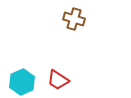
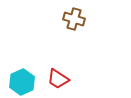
red trapezoid: moved 1 px up
